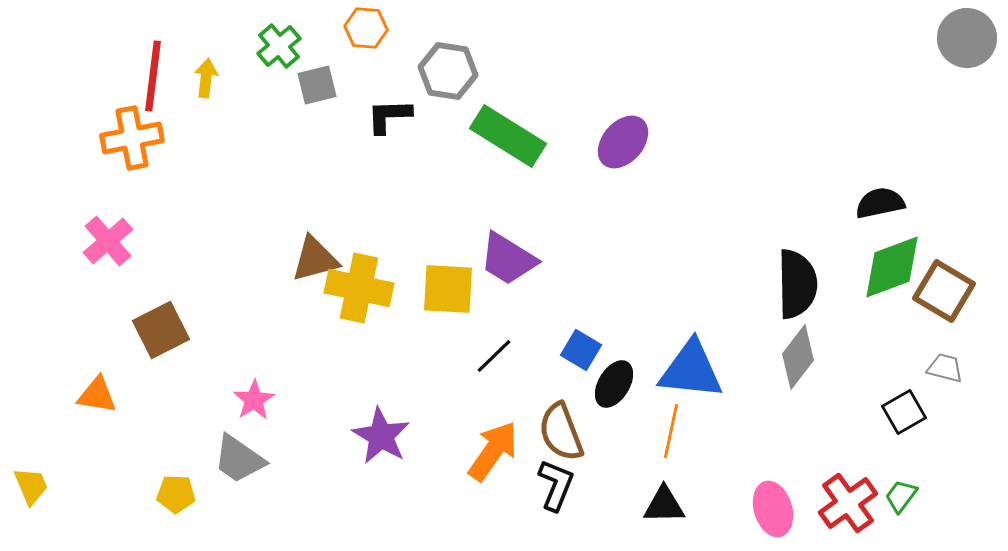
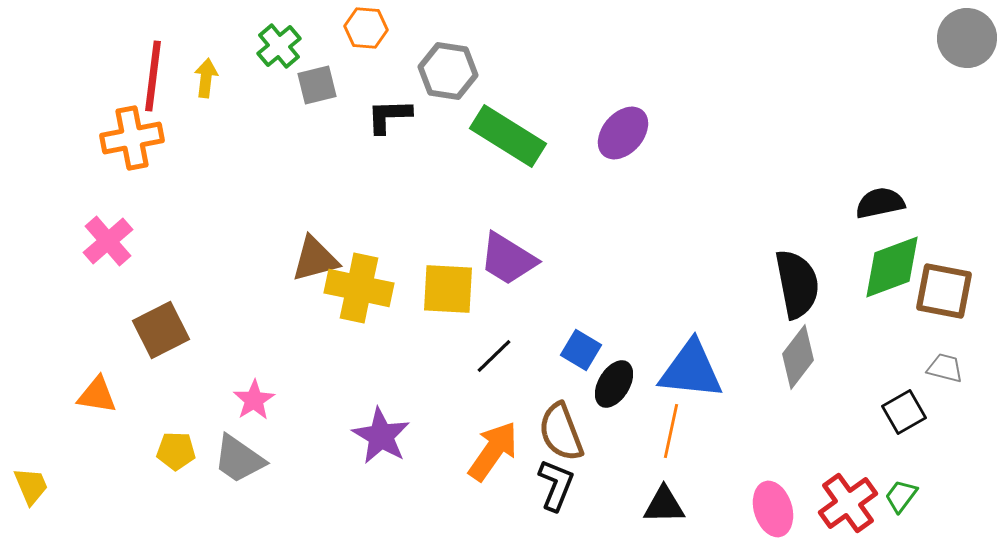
purple ellipse at (623, 142): moved 9 px up
black semicircle at (797, 284): rotated 10 degrees counterclockwise
brown square at (944, 291): rotated 20 degrees counterclockwise
yellow pentagon at (176, 494): moved 43 px up
